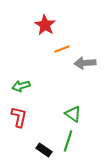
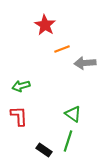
red L-shape: moved 1 px up; rotated 15 degrees counterclockwise
